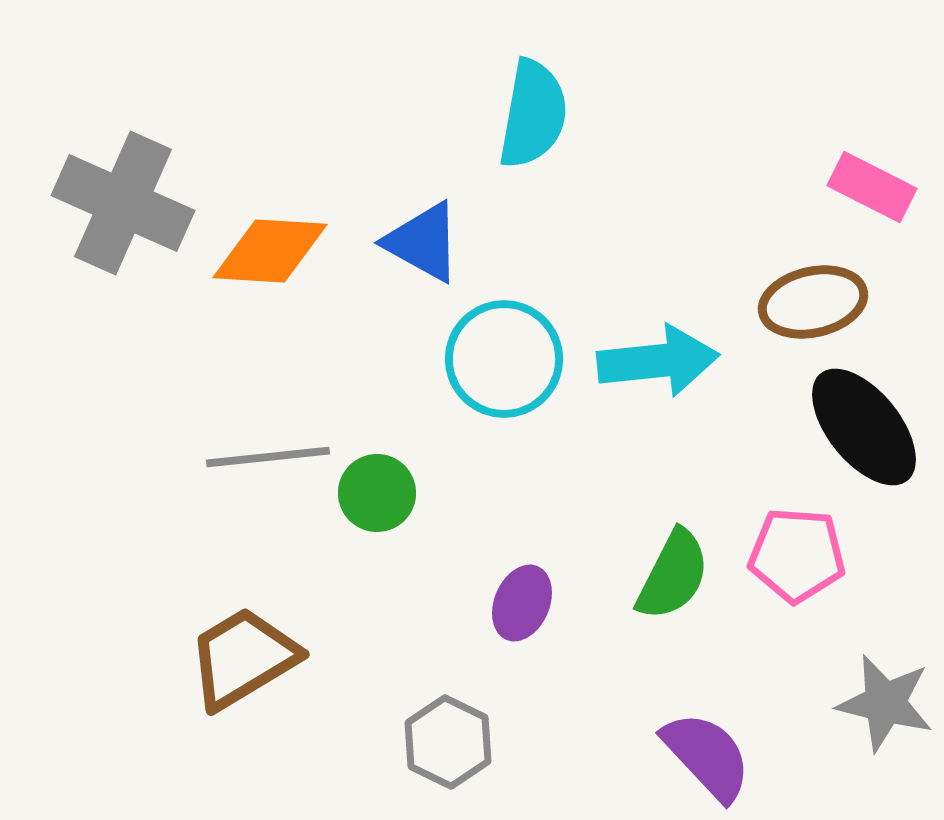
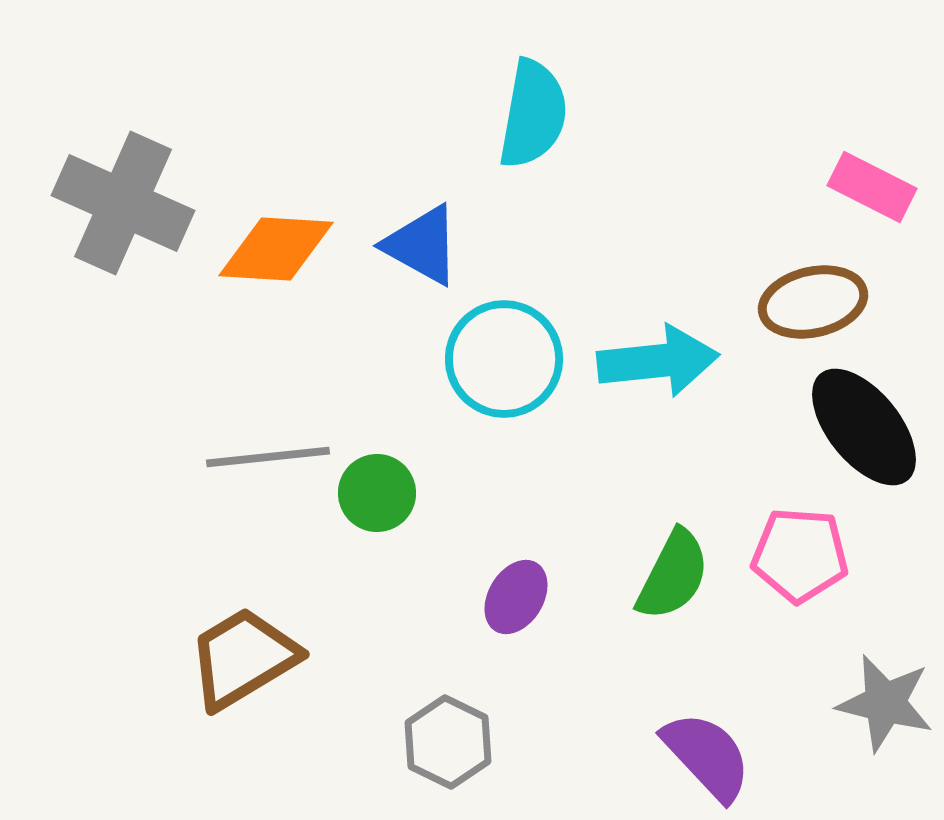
blue triangle: moved 1 px left, 3 px down
orange diamond: moved 6 px right, 2 px up
pink pentagon: moved 3 px right
purple ellipse: moved 6 px left, 6 px up; rotated 8 degrees clockwise
